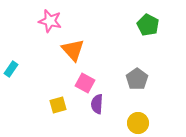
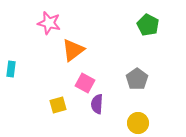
pink star: moved 1 px left, 2 px down
orange triangle: rotated 35 degrees clockwise
cyan rectangle: rotated 28 degrees counterclockwise
